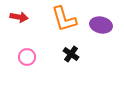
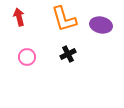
red arrow: rotated 114 degrees counterclockwise
black cross: moved 3 px left; rotated 28 degrees clockwise
